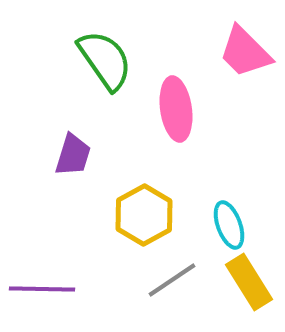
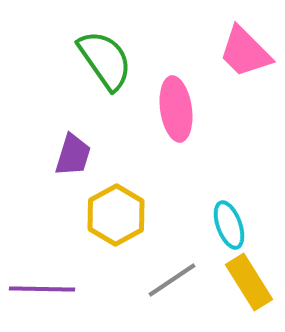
yellow hexagon: moved 28 px left
